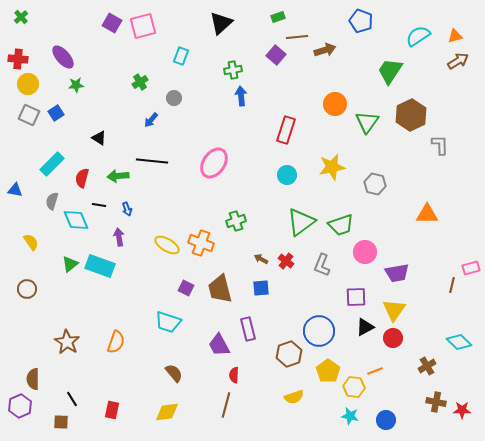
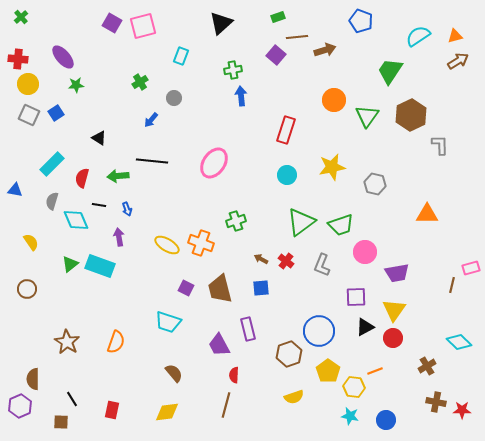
orange circle at (335, 104): moved 1 px left, 4 px up
green triangle at (367, 122): moved 6 px up
